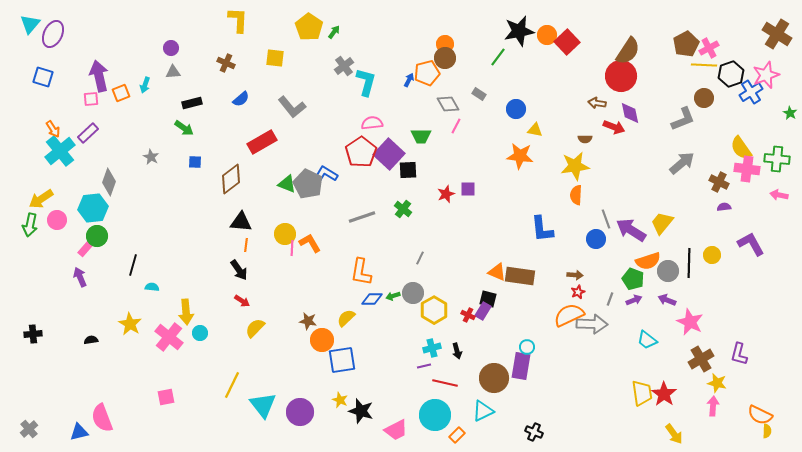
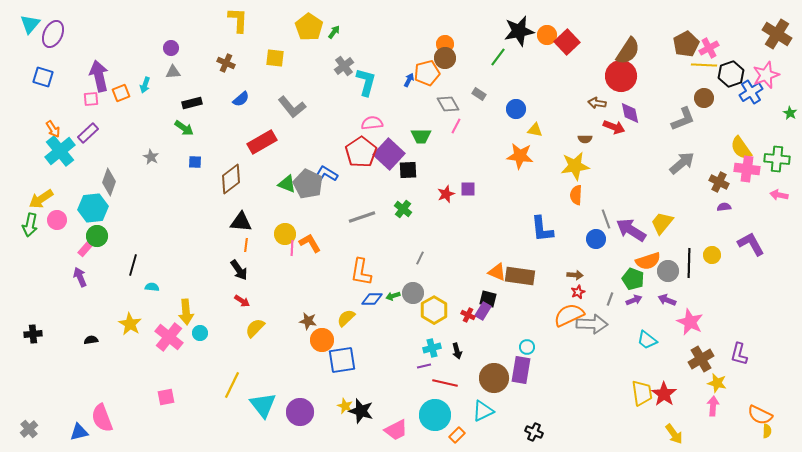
purple rectangle at (521, 366): moved 4 px down
yellow star at (340, 400): moved 5 px right, 6 px down
